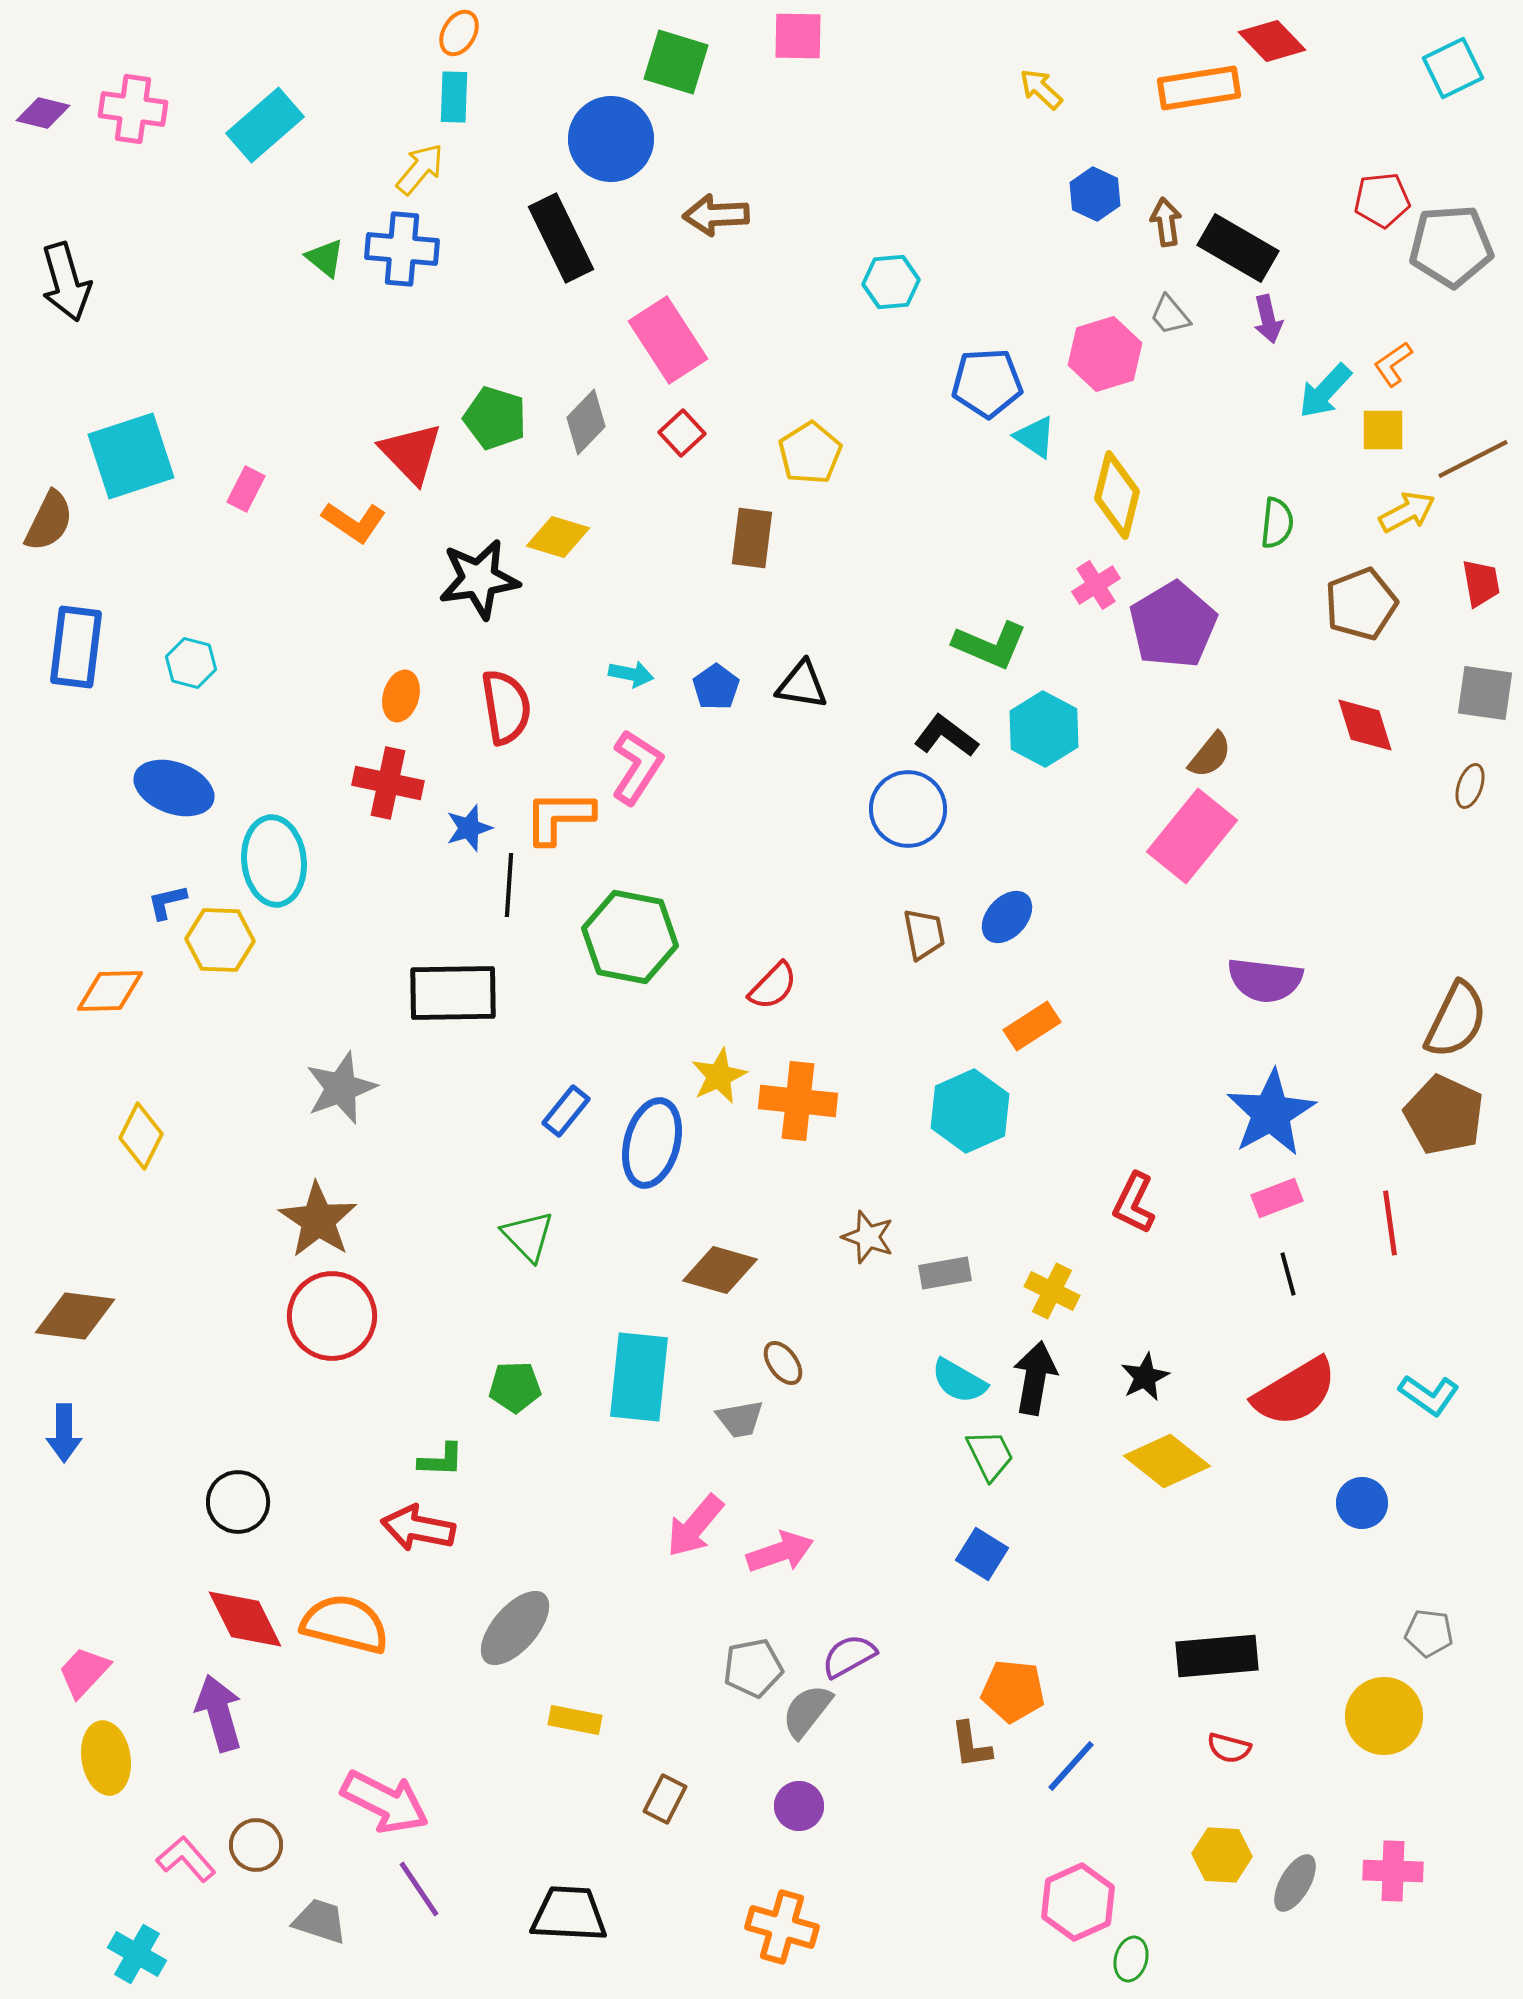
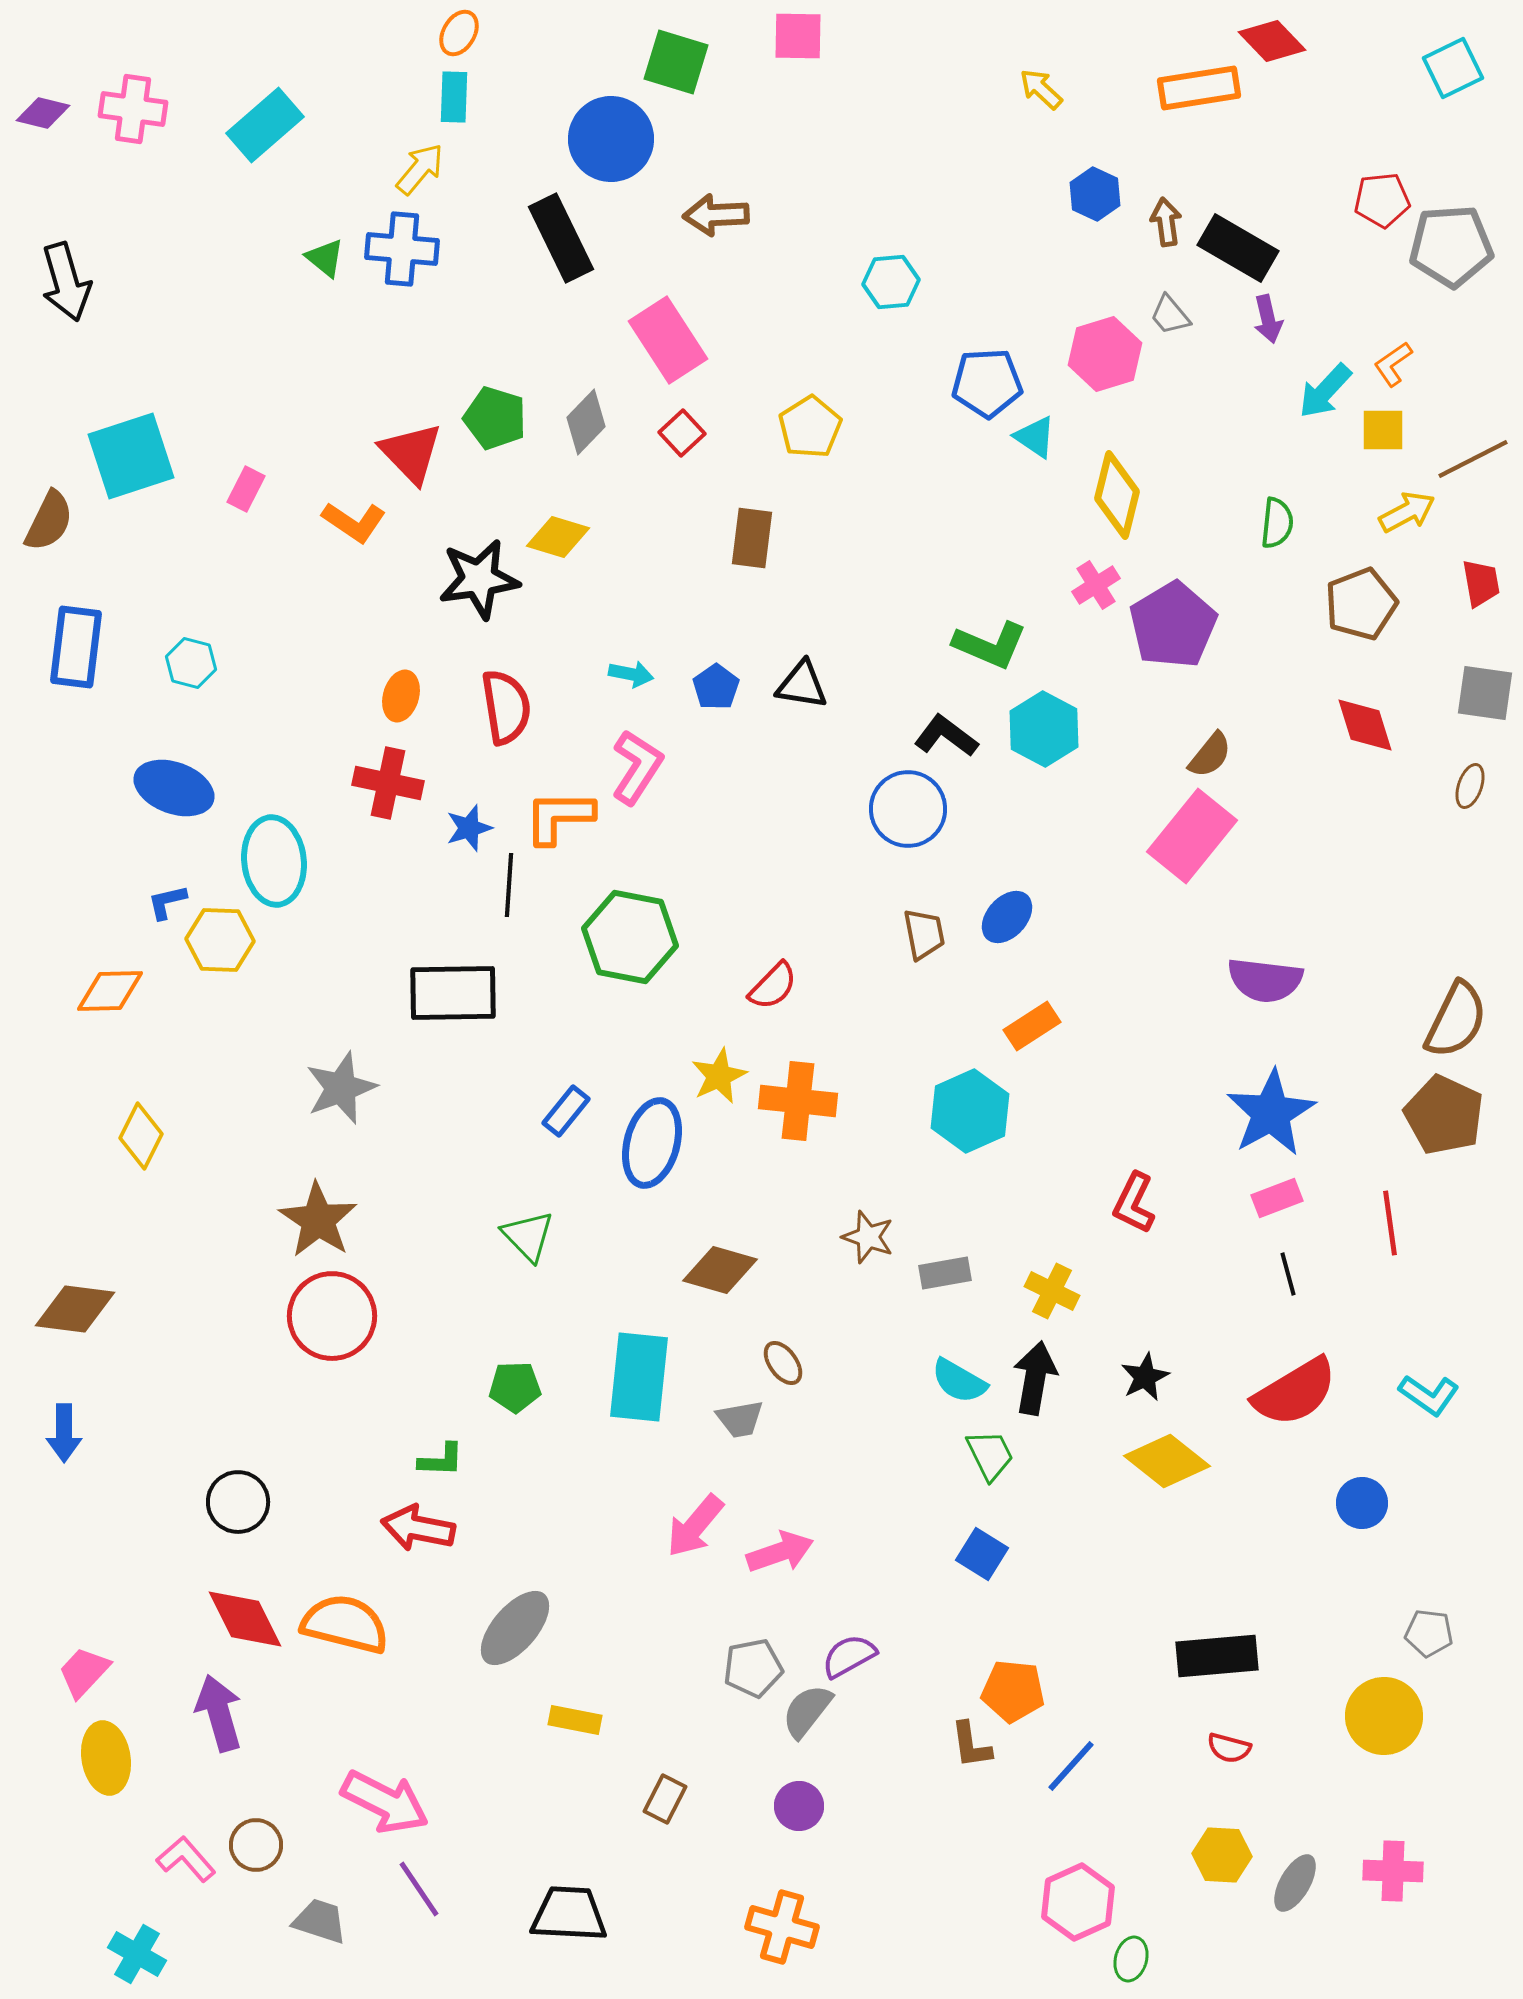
yellow pentagon at (810, 453): moved 26 px up
brown diamond at (75, 1316): moved 7 px up
